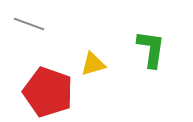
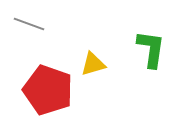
red pentagon: moved 2 px up
